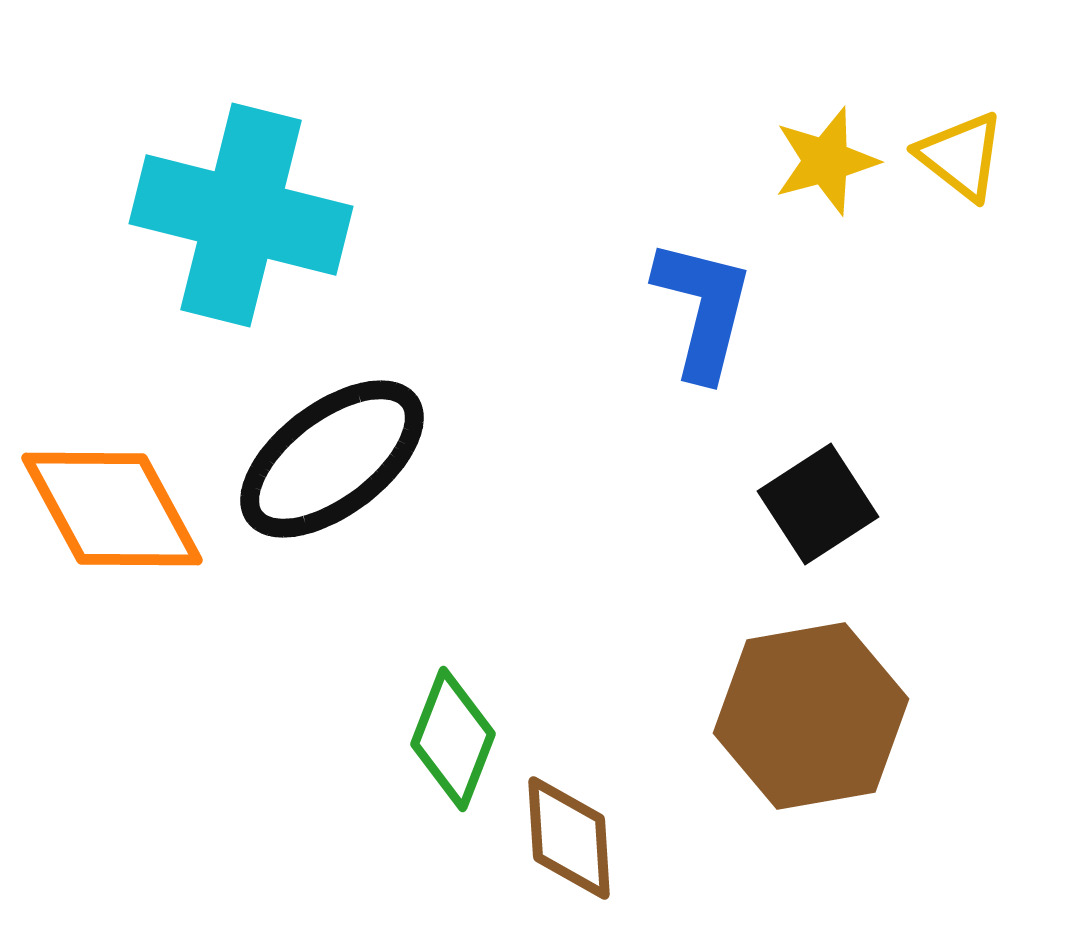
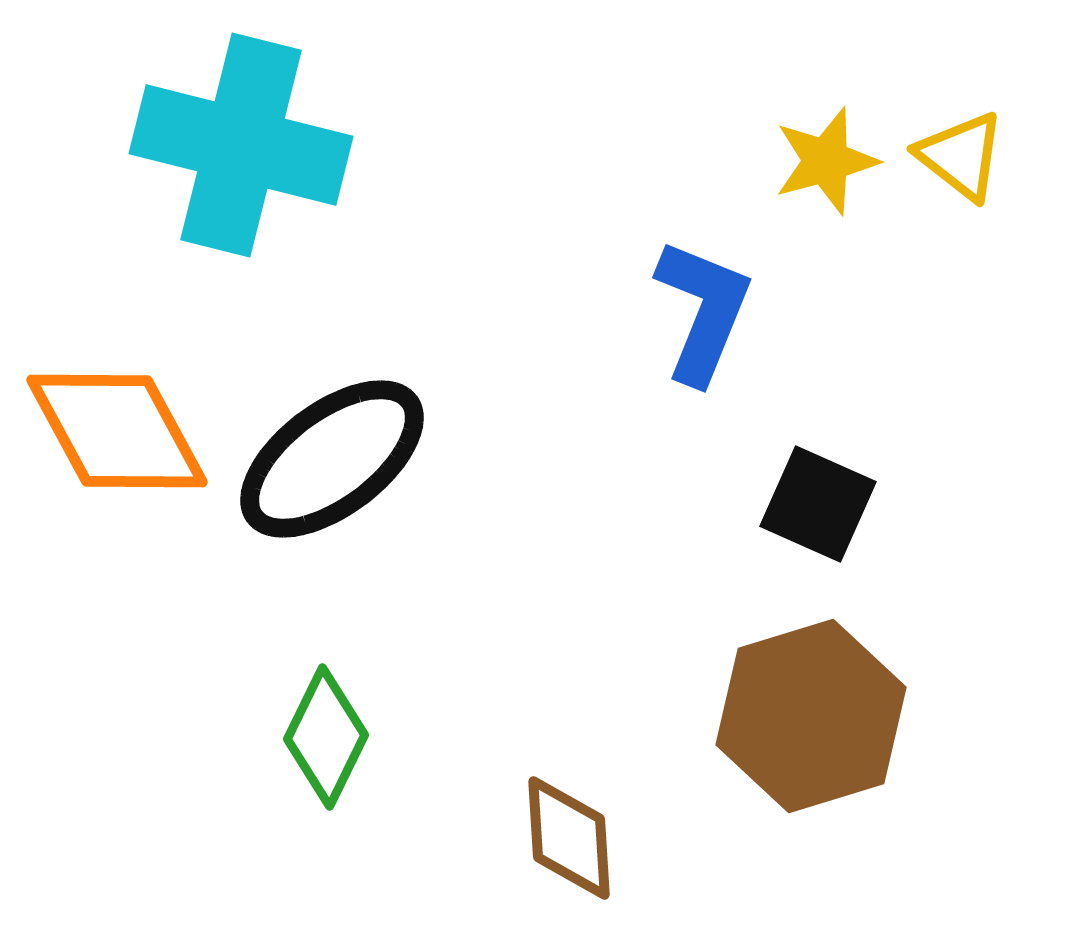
cyan cross: moved 70 px up
blue L-shape: moved 2 px down; rotated 8 degrees clockwise
black square: rotated 33 degrees counterclockwise
orange diamond: moved 5 px right, 78 px up
brown hexagon: rotated 7 degrees counterclockwise
green diamond: moved 127 px left, 2 px up; rotated 5 degrees clockwise
